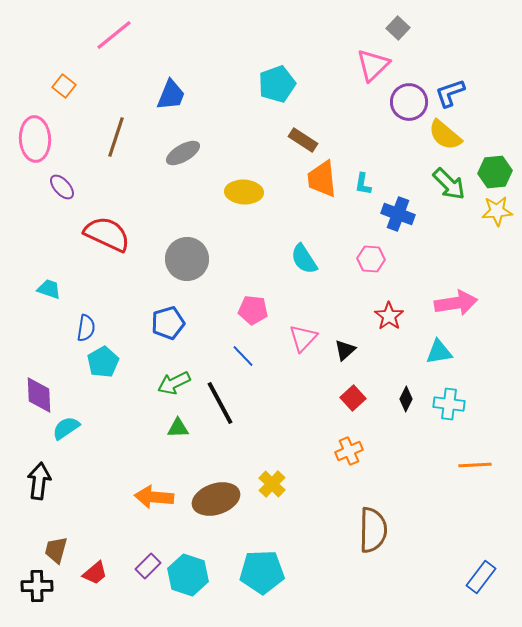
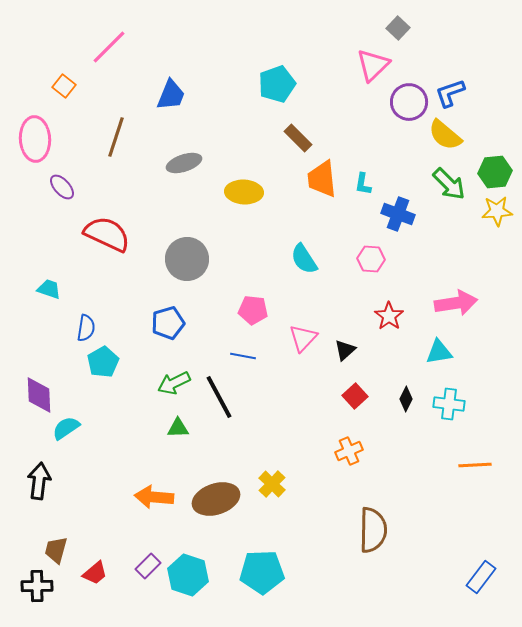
pink line at (114, 35): moved 5 px left, 12 px down; rotated 6 degrees counterclockwise
brown rectangle at (303, 140): moved 5 px left, 2 px up; rotated 12 degrees clockwise
gray ellipse at (183, 153): moved 1 px right, 10 px down; rotated 12 degrees clockwise
blue line at (243, 356): rotated 35 degrees counterclockwise
red square at (353, 398): moved 2 px right, 2 px up
black line at (220, 403): moved 1 px left, 6 px up
